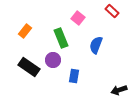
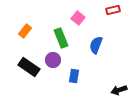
red rectangle: moved 1 px right, 1 px up; rotated 56 degrees counterclockwise
